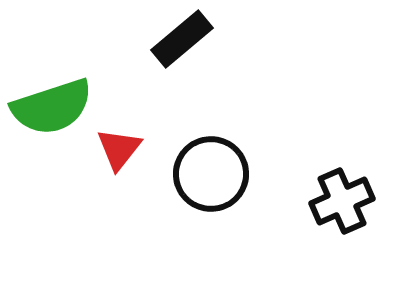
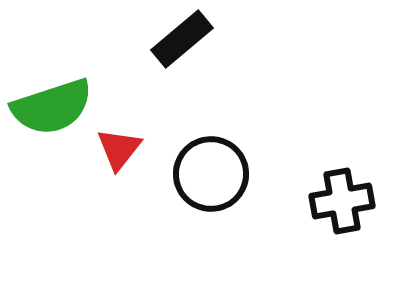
black cross: rotated 14 degrees clockwise
